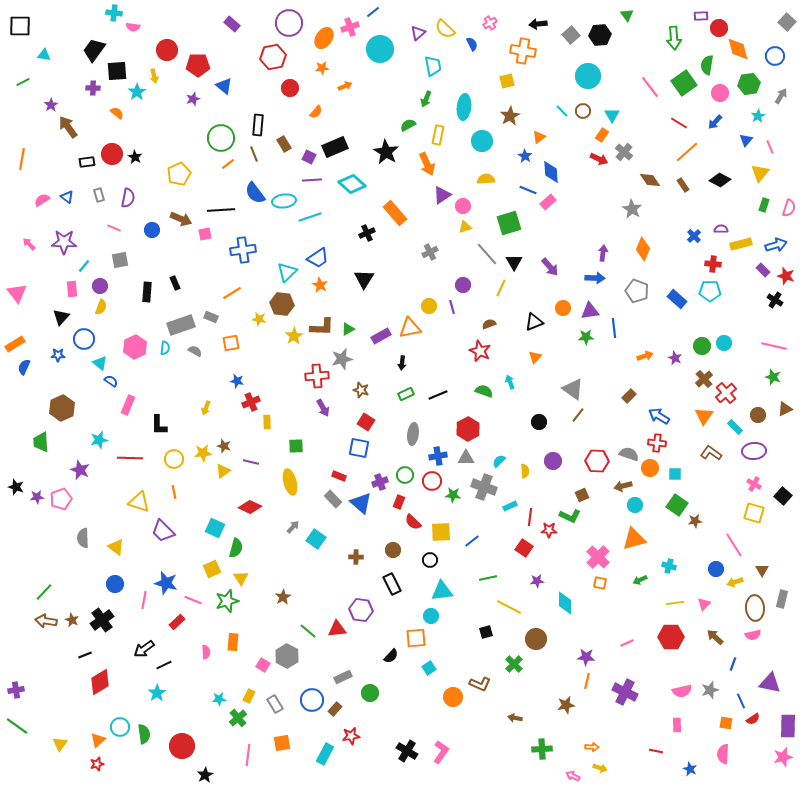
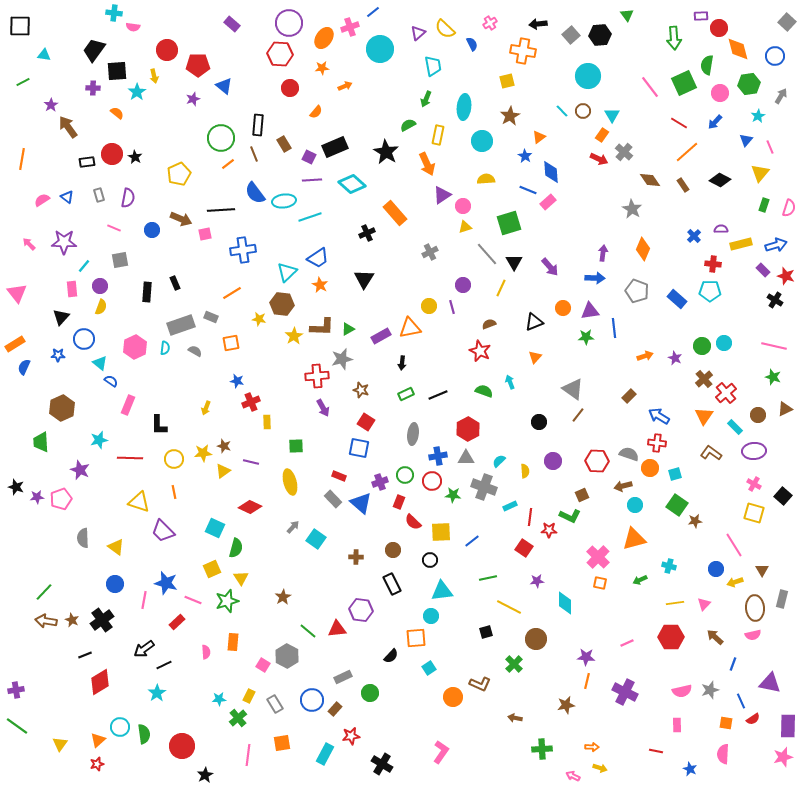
red hexagon at (273, 57): moved 7 px right, 3 px up; rotated 15 degrees clockwise
green square at (684, 83): rotated 10 degrees clockwise
cyan square at (675, 474): rotated 16 degrees counterclockwise
black cross at (407, 751): moved 25 px left, 13 px down
